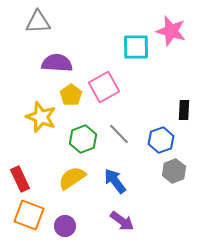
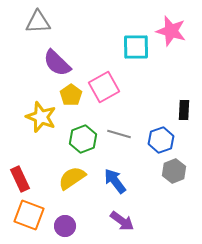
purple semicircle: rotated 140 degrees counterclockwise
gray line: rotated 30 degrees counterclockwise
